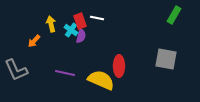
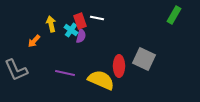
gray square: moved 22 px left; rotated 15 degrees clockwise
